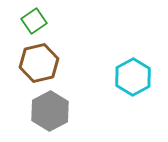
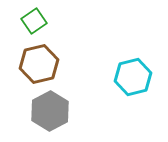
brown hexagon: moved 1 px down
cyan hexagon: rotated 15 degrees clockwise
